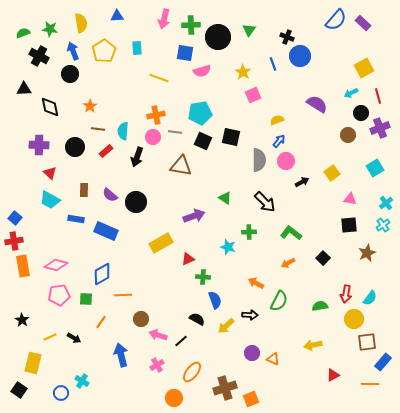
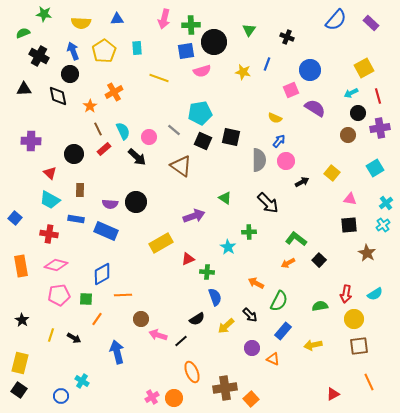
blue triangle at (117, 16): moved 3 px down
yellow semicircle at (81, 23): rotated 102 degrees clockwise
purple rectangle at (363, 23): moved 8 px right
green star at (50, 29): moved 6 px left, 15 px up
black circle at (218, 37): moved 4 px left, 5 px down
blue square at (185, 53): moved 1 px right, 2 px up; rotated 18 degrees counterclockwise
blue circle at (300, 56): moved 10 px right, 14 px down
blue line at (273, 64): moved 6 px left; rotated 40 degrees clockwise
yellow star at (243, 72): rotated 21 degrees counterclockwise
pink square at (253, 95): moved 38 px right, 5 px up
purple semicircle at (317, 104): moved 2 px left, 4 px down
black diamond at (50, 107): moved 8 px right, 11 px up
black circle at (361, 113): moved 3 px left
orange cross at (156, 115): moved 42 px left, 23 px up; rotated 18 degrees counterclockwise
yellow semicircle at (277, 120): moved 2 px left, 2 px up; rotated 136 degrees counterclockwise
purple cross at (380, 128): rotated 12 degrees clockwise
brown line at (98, 129): rotated 56 degrees clockwise
cyan semicircle at (123, 131): rotated 150 degrees clockwise
gray line at (175, 132): moved 1 px left, 2 px up; rotated 32 degrees clockwise
pink circle at (153, 137): moved 4 px left
purple cross at (39, 145): moved 8 px left, 4 px up
black circle at (75, 147): moved 1 px left, 7 px down
red rectangle at (106, 151): moved 2 px left, 2 px up
black arrow at (137, 157): rotated 66 degrees counterclockwise
brown triangle at (181, 166): rotated 25 degrees clockwise
yellow square at (332, 173): rotated 14 degrees counterclockwise
brown rectangle at (84, 190): moved 4 px left
purple semicircle at (110, 195): moved 9 px down; rotated 35 degrees counterclockwise
black arrow at (265, 202): moved 3 px right, 1 px down
green L-shape at (291, 233): moved 5 px right, 6 px down
red cross at (14, 241): moved 35 px right, 7 px up; rotated 18 degrees clockwise
cyan star at (228, 247): rotated 14 degrees clockwise
brown star at (367, 253): rotated 18 degrees counterclockwise
black square at (323, 258): moved 4 px left, 2 px down
orange rectangle at (23, 266): moved 2 px left
green cross at (203, 277): moved 4 px right, 5 px up
cyan semicircle at (370, 298): moved 5 px right, 4 px up; rotated 21 degrees clockwise
blue semicircle at (215, 300): moved 3 px up
black arrow at (250, 315): rotated 42 degrees clockwise
black semicircle at (197, 319): rotated 119 degrees clockwise
orange line at (101, 322): moved 4 px left, 3 px up
yellow line at (50, 337): moved 1 px right, 2 px up; rotated 48 degrees counterclockwise
brown square at (367, 342): moved 8 px left, 4 px down
purple circle at (252, 353): moved 5 px up
blue arrow at (121, 355): moved 4 px left, 3 px up
blue rectangle at (383, 362): moved 100 px left, 31 px up
yellow rectangle at (33, 363): moved 13 px left
pink cross at (157, 365): moved 5 px left, 32 px down
orange ellipse at (192, 372): rotated 60 degrees counterclockwise
red triangle at (333, 375): moved 19 px down
orange line at (370, 384): moved 1 px left, 2 px up; rotated 66 degrees clockwise
brown cross at (225, 388): rotated 10 degrees clockwise
blue circle at (61, 393): moved 3 px down
orange square at (251, 399): rotated 21 degrees counterclockwise
